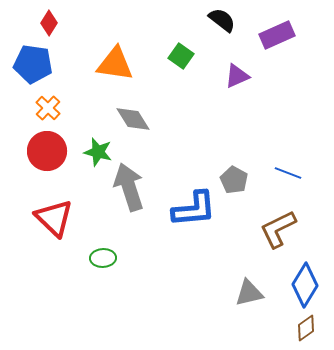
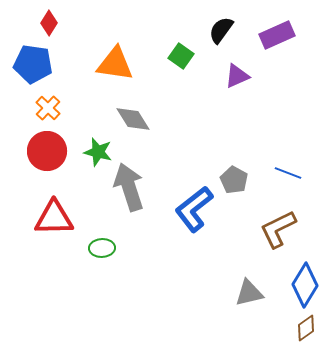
black semicircle: moved 1 px left, 10 px down; rotated 92 degrees counterclockwise
blue L-shape: rotated 147 degrees clockwise
red triangle: rotated 45 degrees counterclockwise
green ellipse: moved 1 px left, 10 px up
